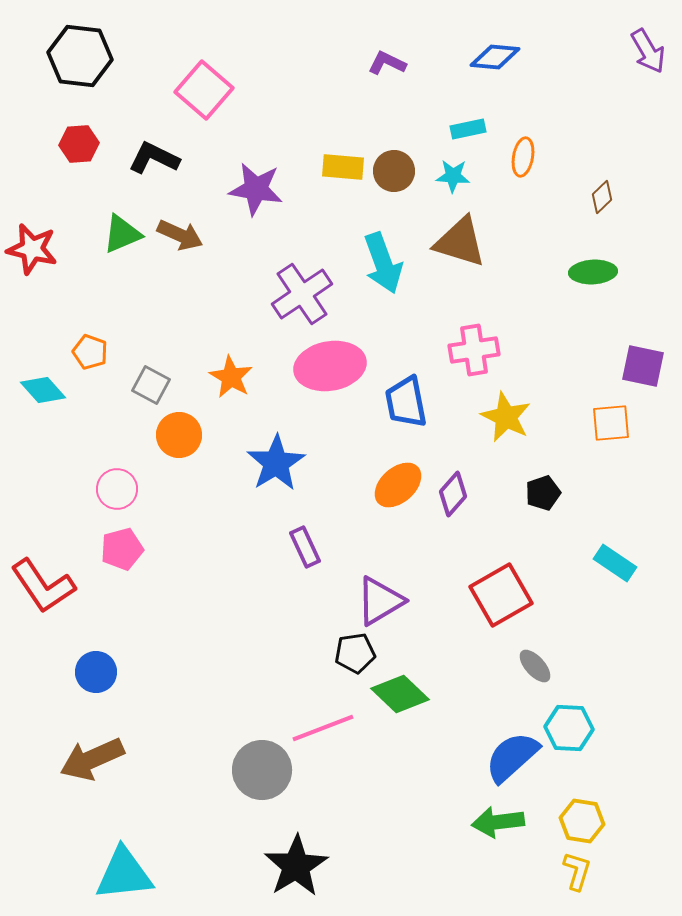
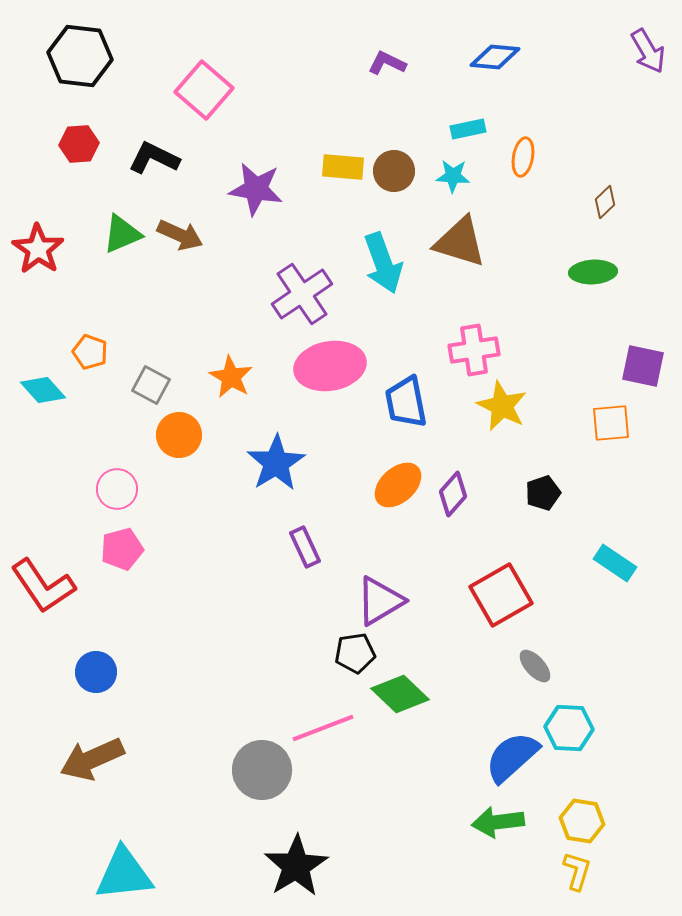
brown diamond at (602, 197): moved 3 px right, 5 px down
red star at (32, 249): moved 6 px right; rotated 21 degrees clockwise
yellow star at (506, 417): moved 4 px left, 11 px up
